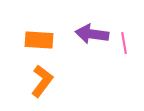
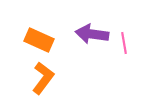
orange rectangle: rotated 20 degrees clockwise
orange L-shape: moved 1 px right, 3 px up
